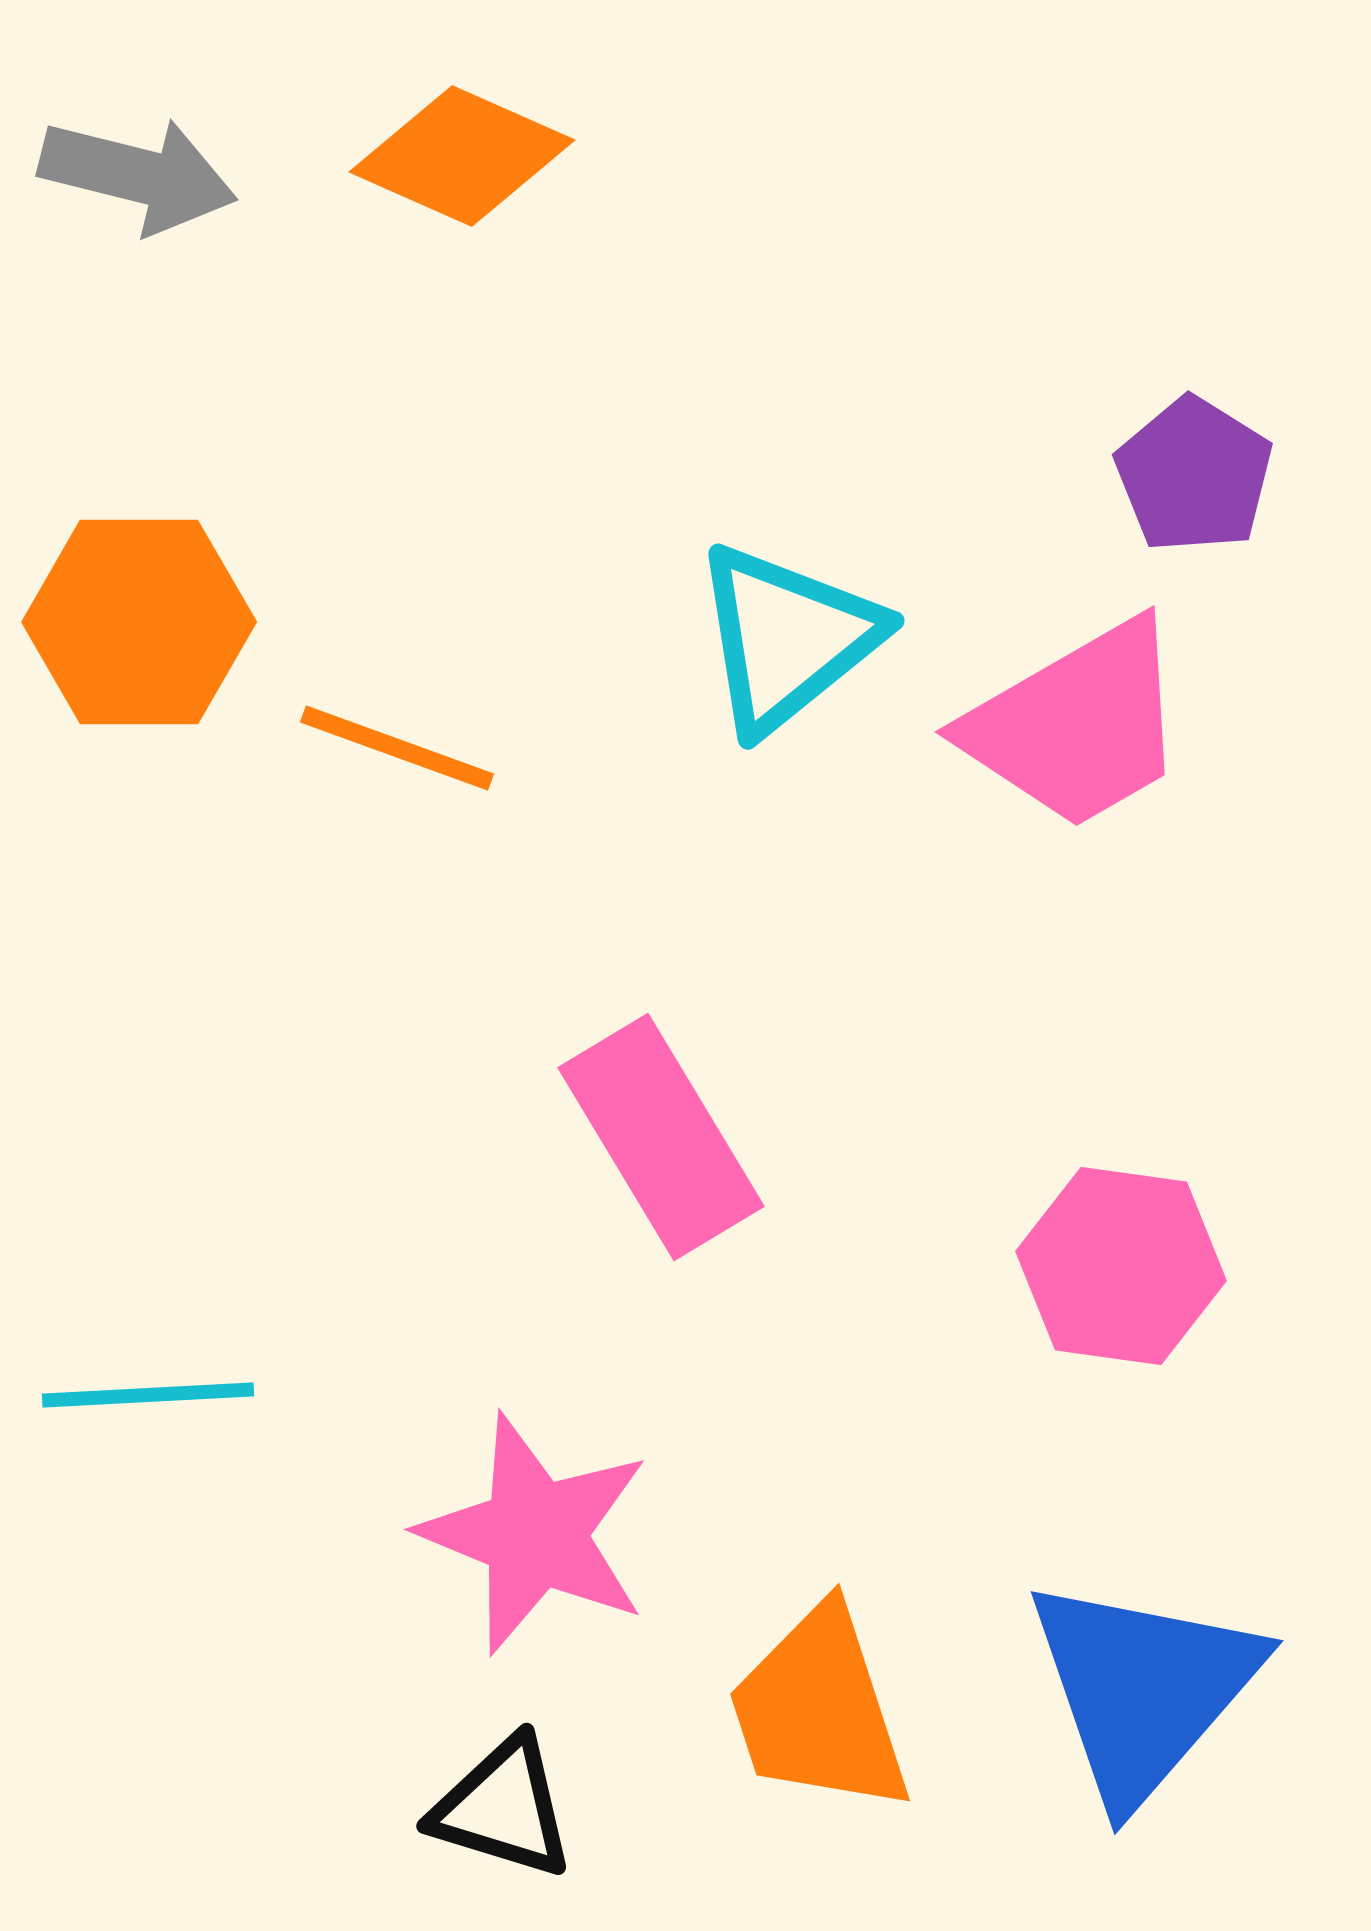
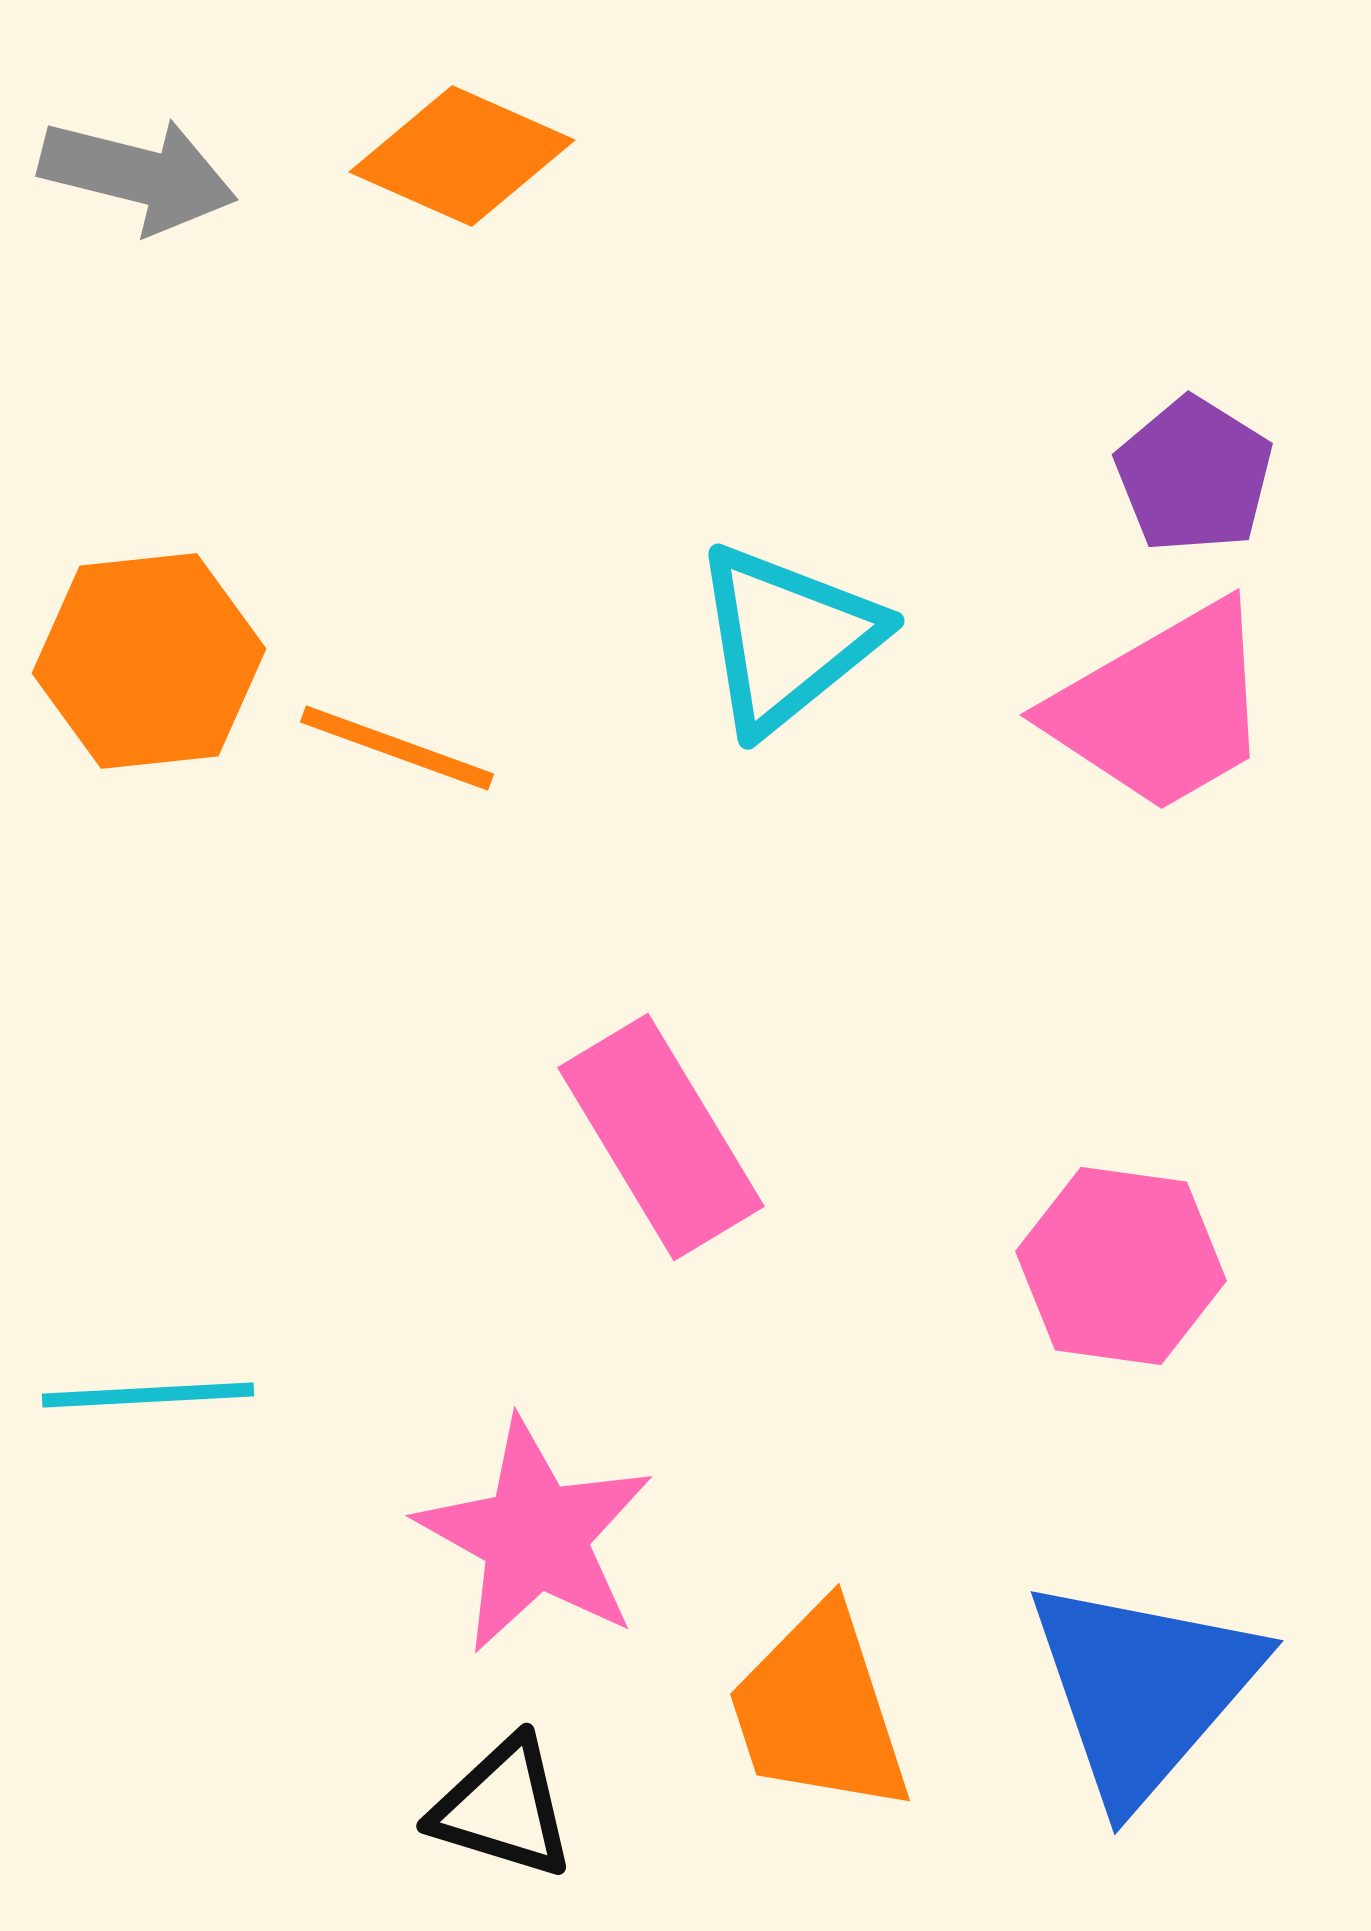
orange hexagon: moved 10 px right, 39 px down; rotated 6 degrees counterclockwise
pink trapezoid: moved 85 px right, 17 px up
pink star: moved 2 px down; rotated 7 degrees clockwise
